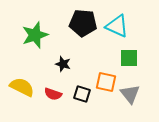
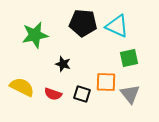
green star: rotated 8 degrees clockwise
green square: rotated 12 degrees counterclockwise
orange square: rotated 10 degrees counterclockwise
